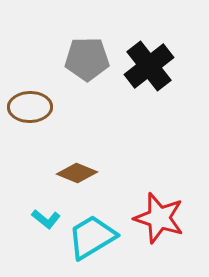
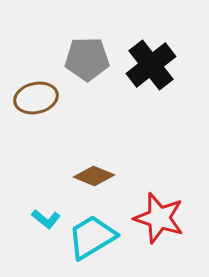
black cross: moved 2 px right, 1 px up
brown ellipse: moved 6 px right, 9 px up; rotated 12 degrees counterclockwise
brown diamond: moved 17 px right, 3 px down
